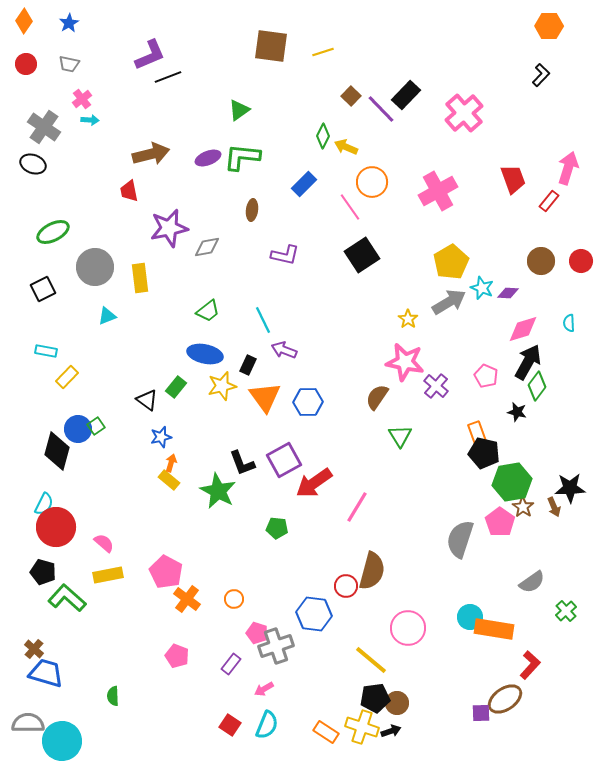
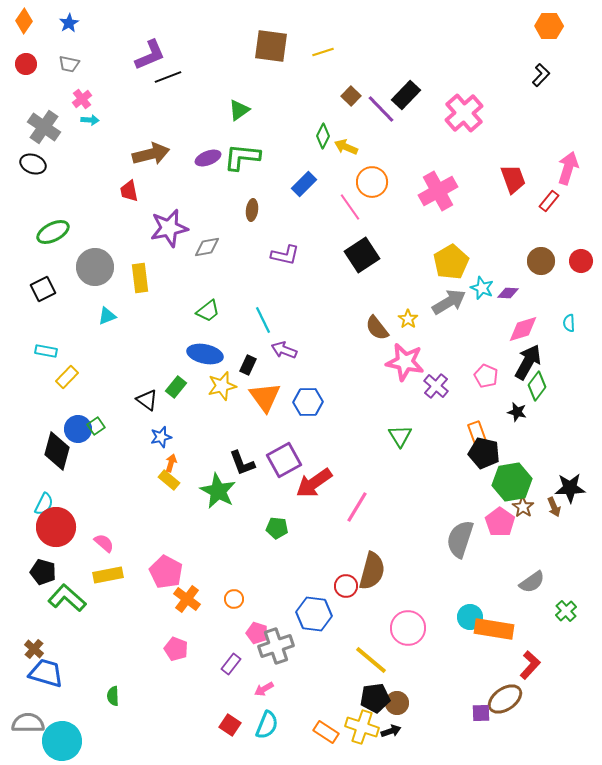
brown semicircle at (377, 397): moved 69 px up; rotated 72 degrees counterclockwise
pink pentagon at (177, 656): moved 1 px left, 7 px up
